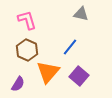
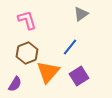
gray triangle: rotated 49 degrees counterclockwise
brown hexagon: moved 3 px down; rotated 15 degrees clockwise
purple square: rotated 18 degrees clockwise
purple semicircle: moved 3 px left
